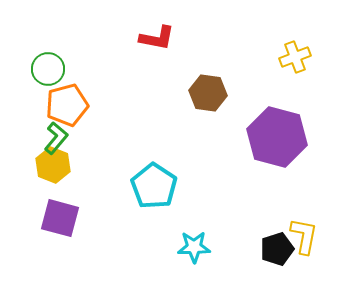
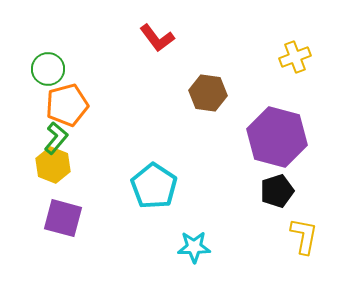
red L-shape: rotated 42 degrees clockwise
purple square: moved 3 px right
black pentagon: moved 58 px up
